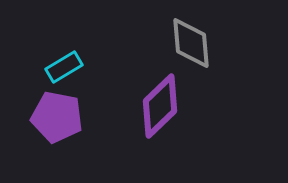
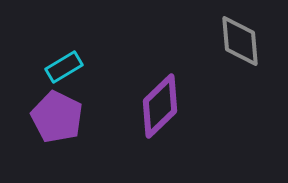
gray diamond: moved 49 px right, 2 px up
purple pentagon: rotated 15 degrees clockwise
